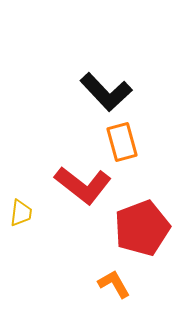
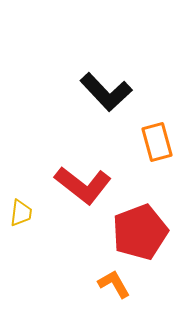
orange rectangle: moved 35 px right
red pentagon: moved 2 px left, 4 px down
